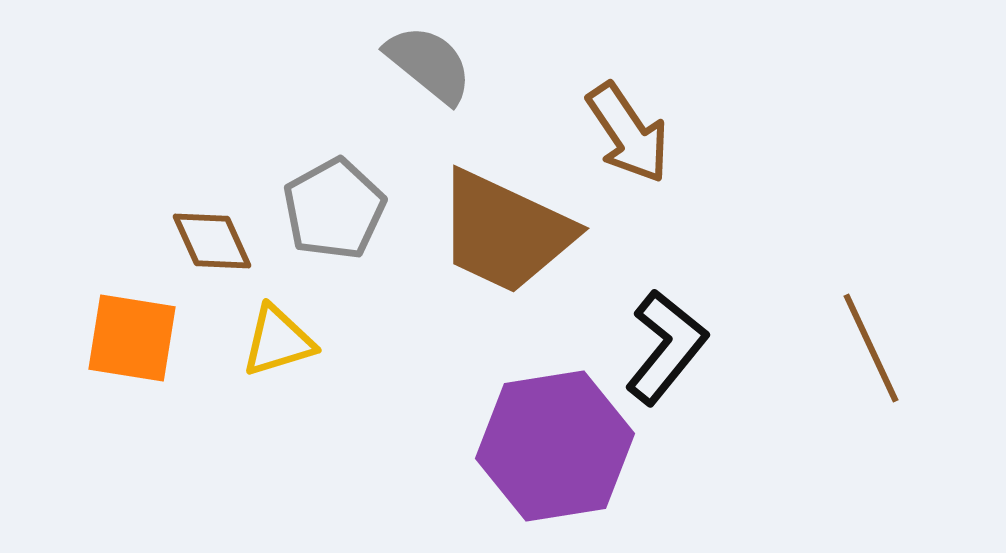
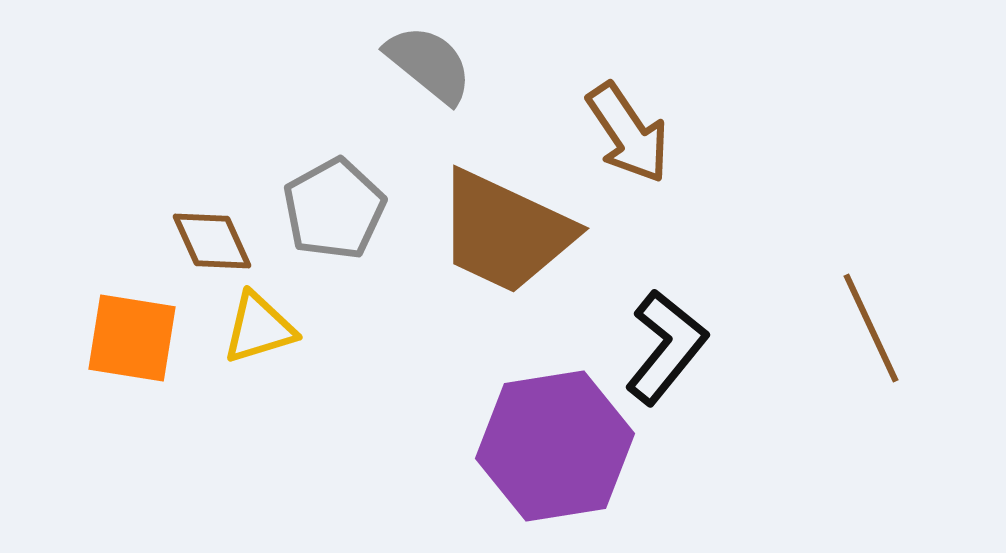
yellow triangle: moved 19 px left, 13 px up
brown line: moved 20 px up
